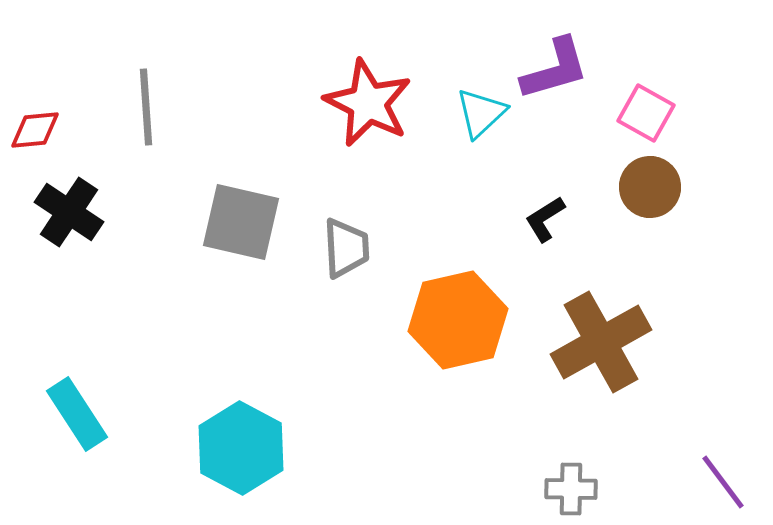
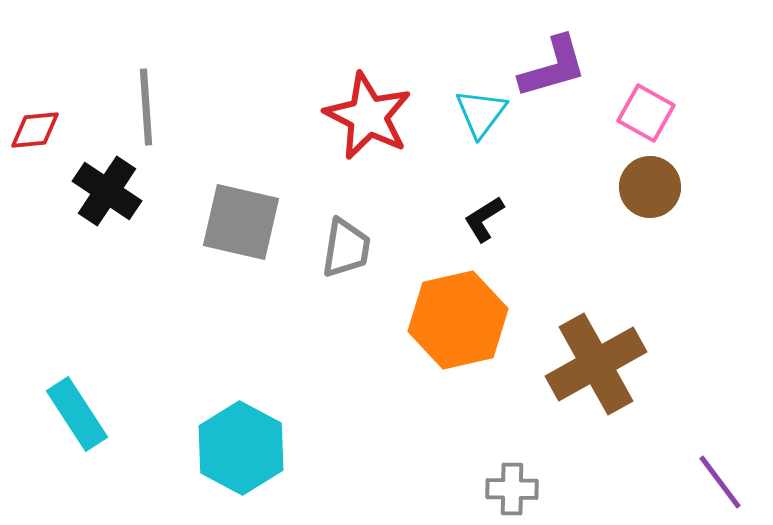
purple L-shape: moved 2 px left, 2 px up
red star: moved 13 px down
cyan triangle: rotated 10 degrees counterclockwise
black cross: moved 38 px right, 21 px up
black L-shape: moved 61 px left
gray trapezoid: rotated 12 degrees clockwise
brown cross: moved 5 px left, 22 px down
purple line: moved 3 px left
gray cross: moved 59 px left
